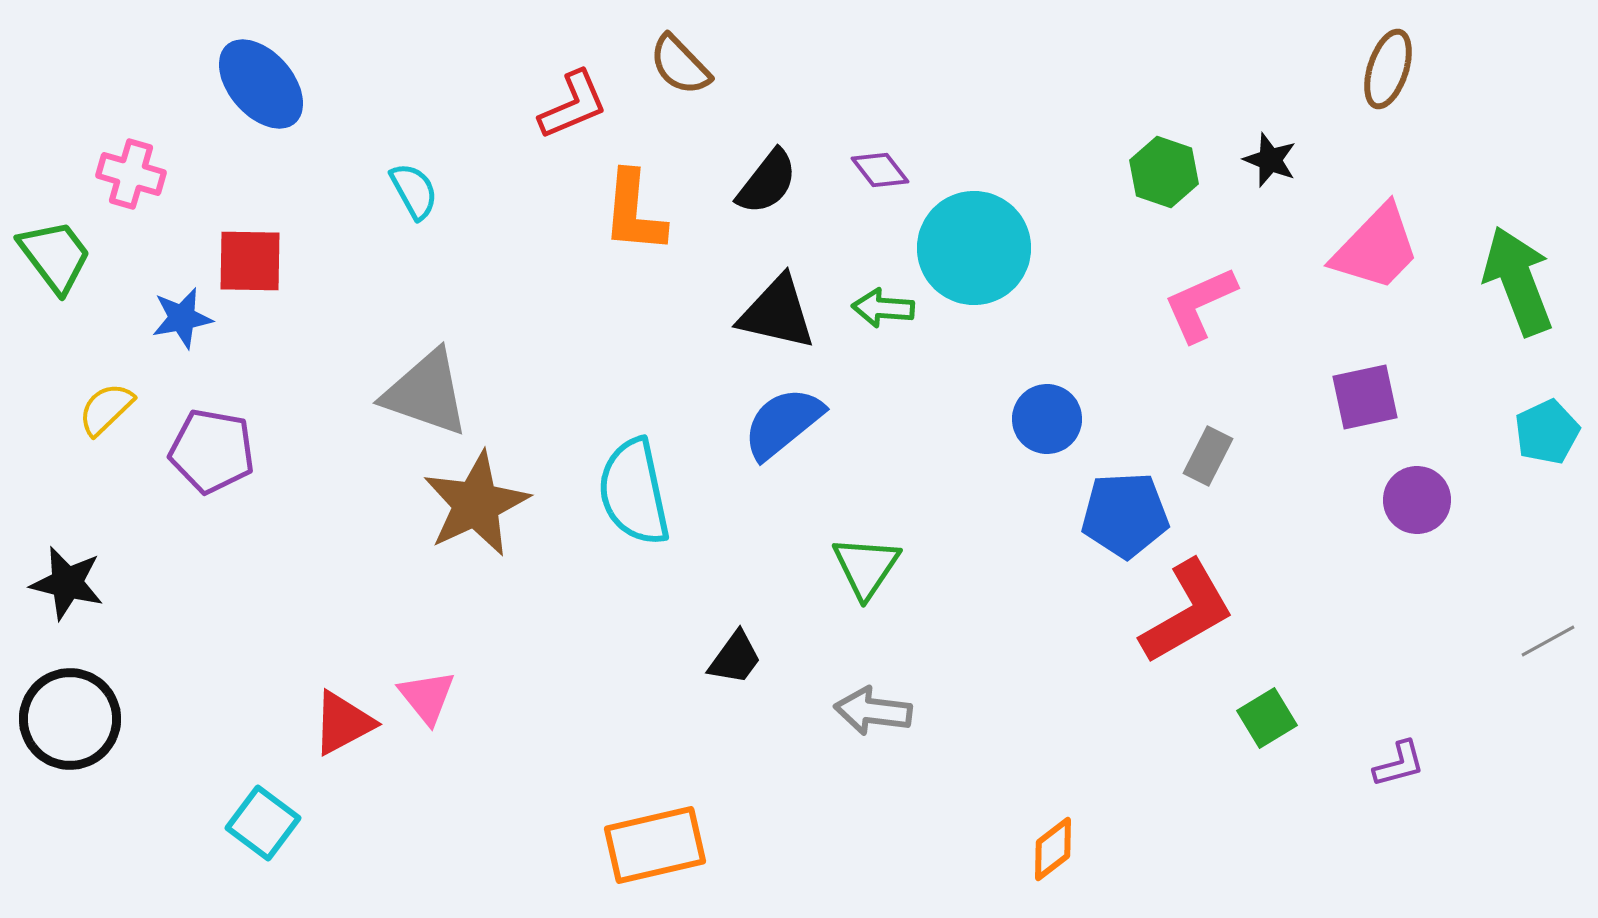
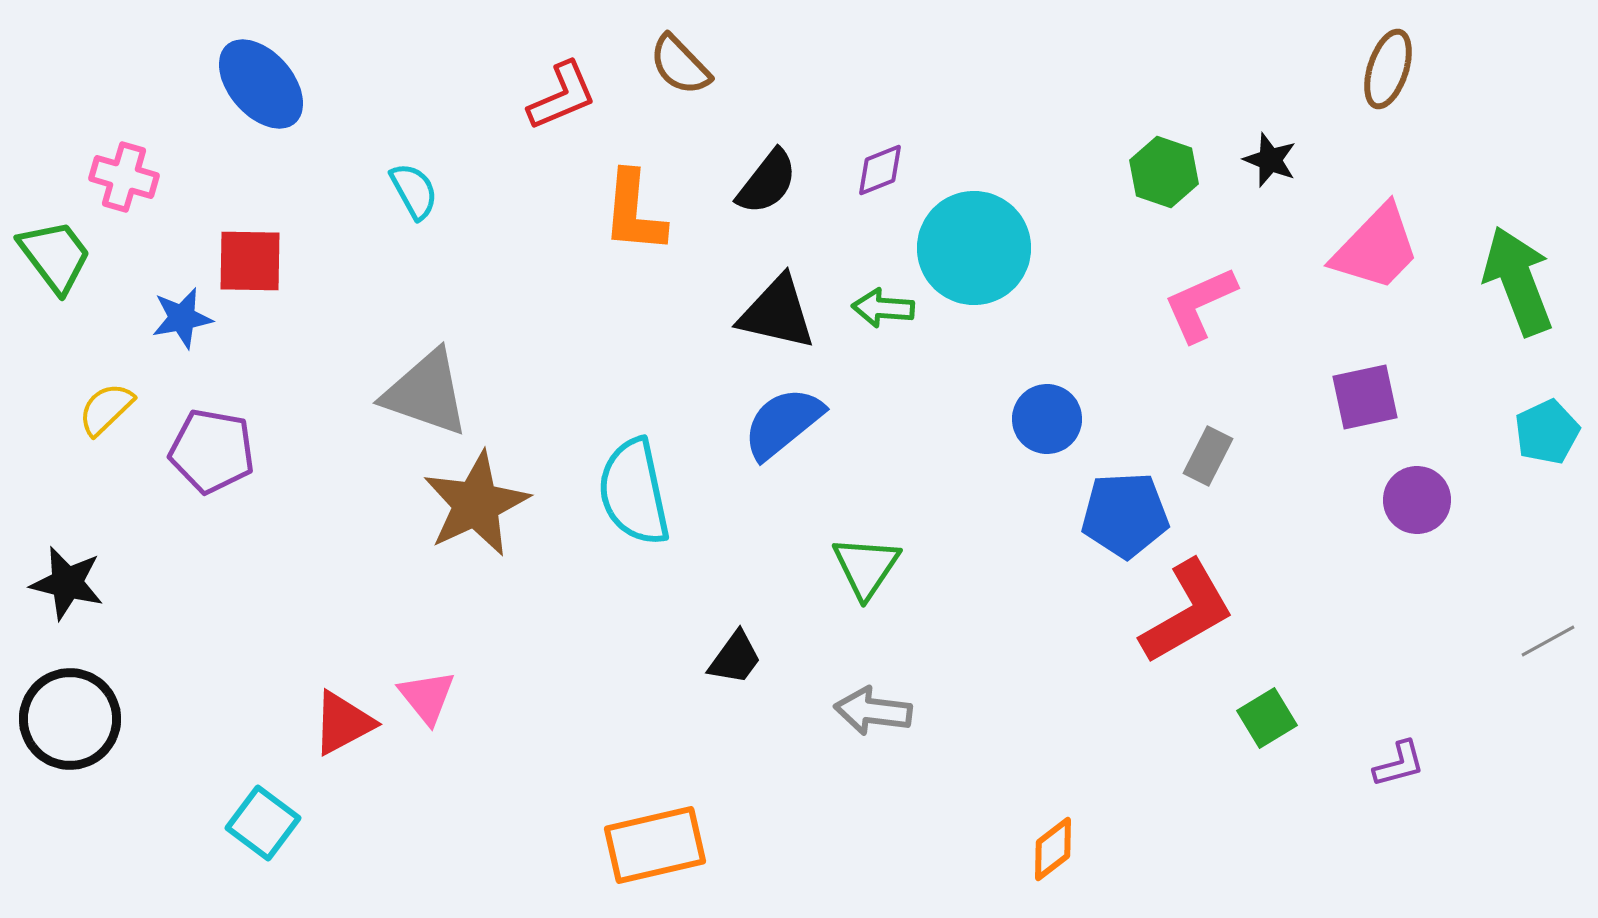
red L-shape at (573, 105): moved 11 px left, 9 px up
purple diamond at (880, 170): rotated 74 degrees counterclockwise
pink cross at (131, 174): moved 7 px left, 3 px down
